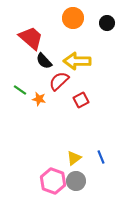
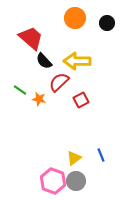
orange circle: moved 2 px right
red semicircle: moved 1 px down
blue line: moved 2 px up
